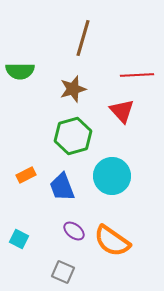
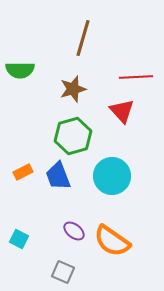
green semicircle: moved 1 px up
red line: moved 1 px left, 2 px down
orange rectangle: moved 3 px left, 3 px up
blue trapezoid: moved 4 px left, 11 px up
